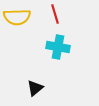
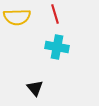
cyan cross: moved 1 px left
black triangle: rotated 30 degrees counterclockwise
